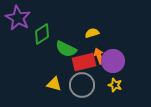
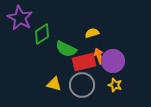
purple star: moved 2 px right
